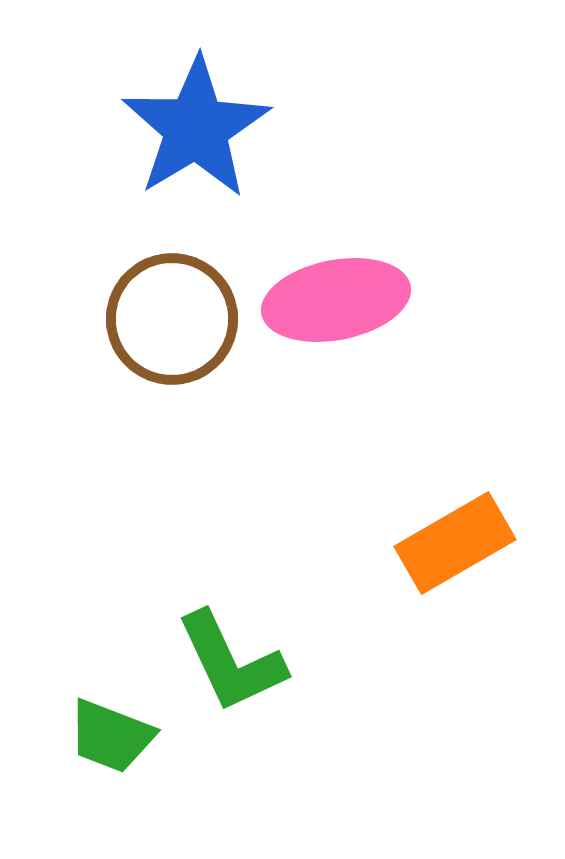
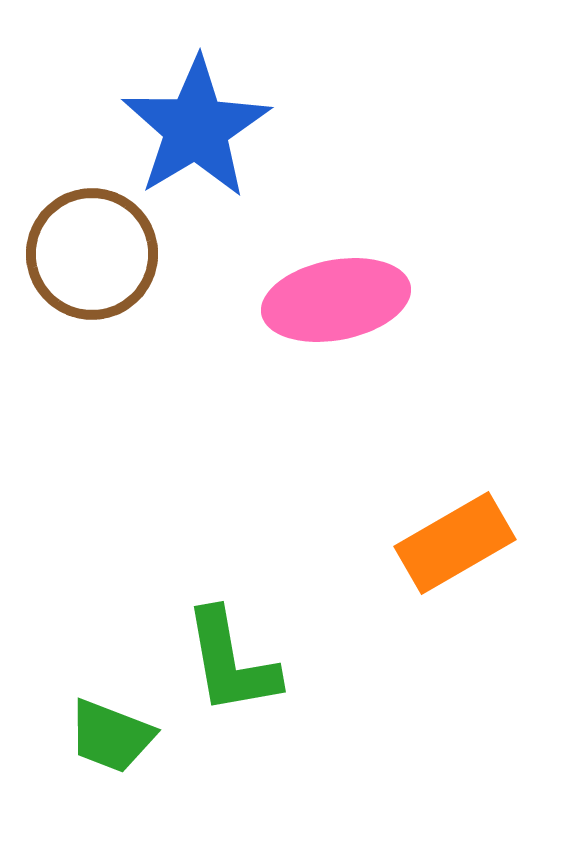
brown circle: moved 80 px left, 65 px up
green L-shape: rotated 15 degrees clockwise
